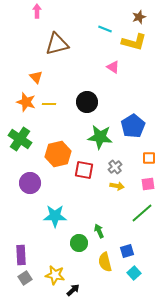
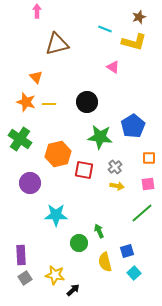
cyan star: moved 1 px right, 1 px up
